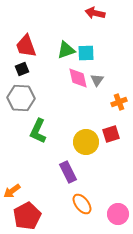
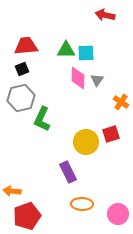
red arrow: moved 10 px right, 2 px down
red trapezoid: rotated 105 degrees clockwise
green triangle: rotated 18 degrees clockwise
pink diamond: rotated 15 degrees clockwise
gray hexagon: rotated 16 degrees counterclockwise
orange cross: moved 2 px right; rotated 35 degrees counterclockwise
green L-shape: moved 4 px right, 12 px up
orange arrow: rotated 42 degrees clockwise
orange ellipse: rotated 50 degrees counterclockwise
red pentagon: rotated 8 degrees clockwise
